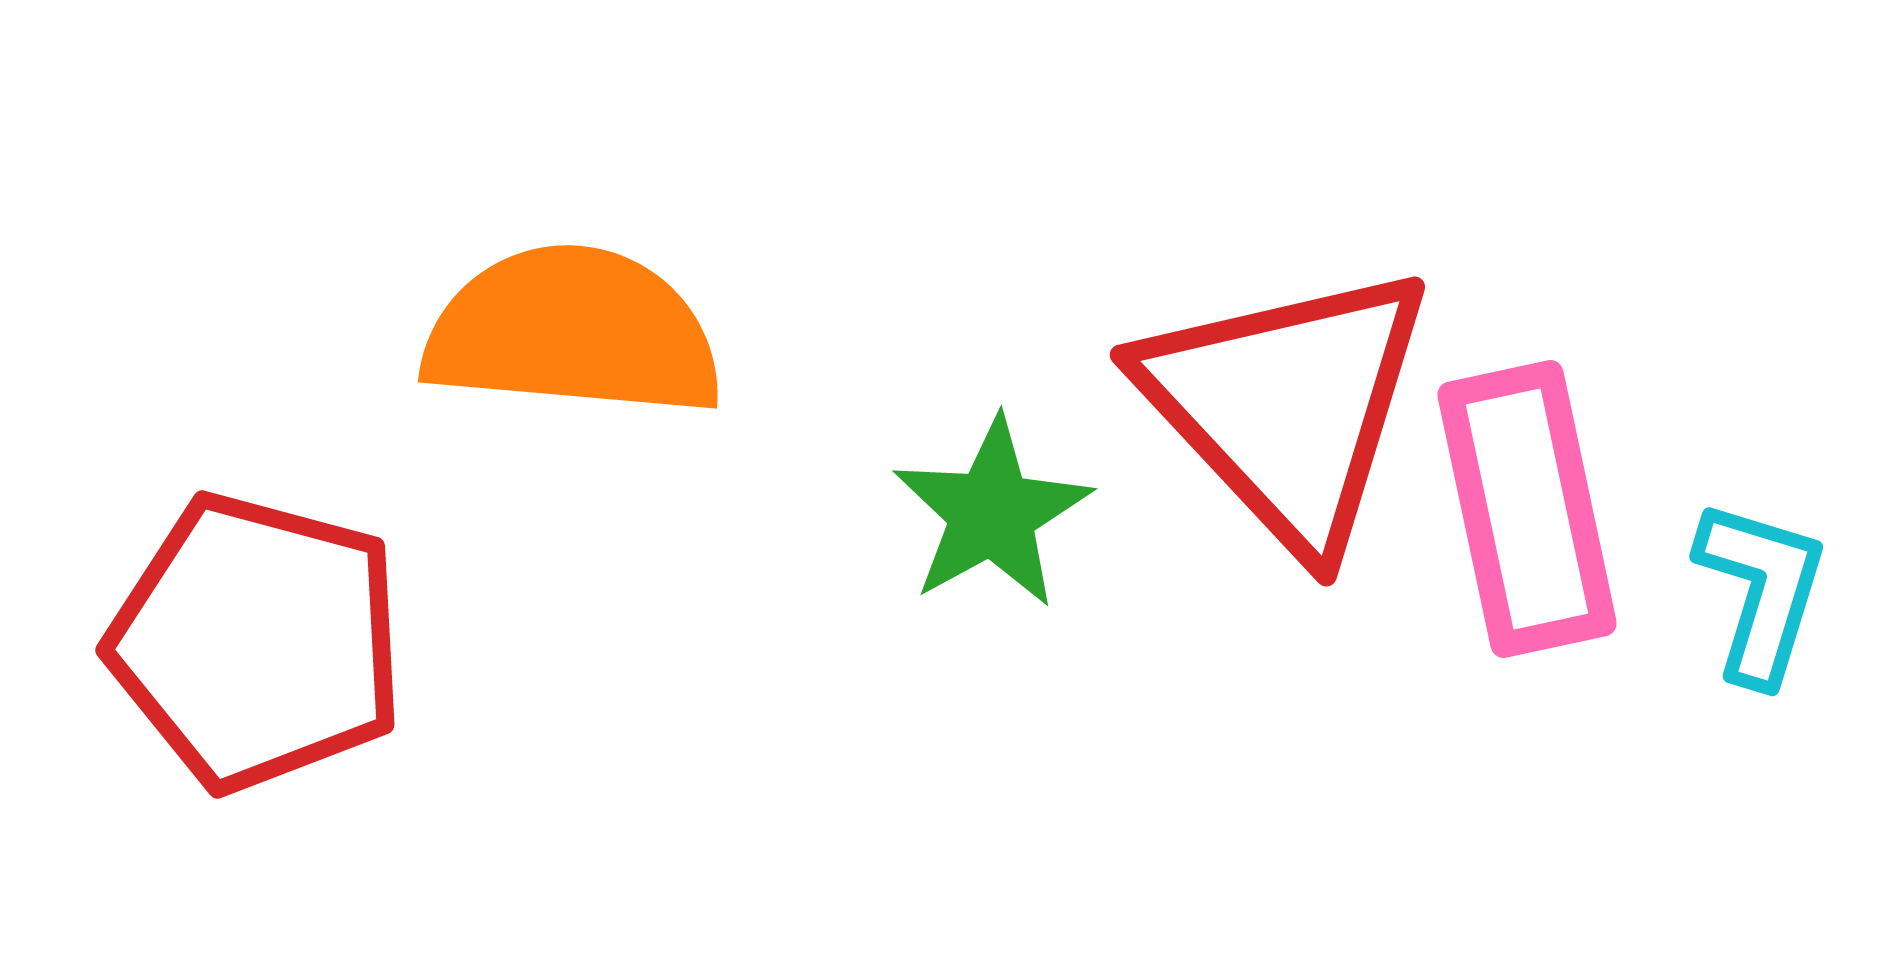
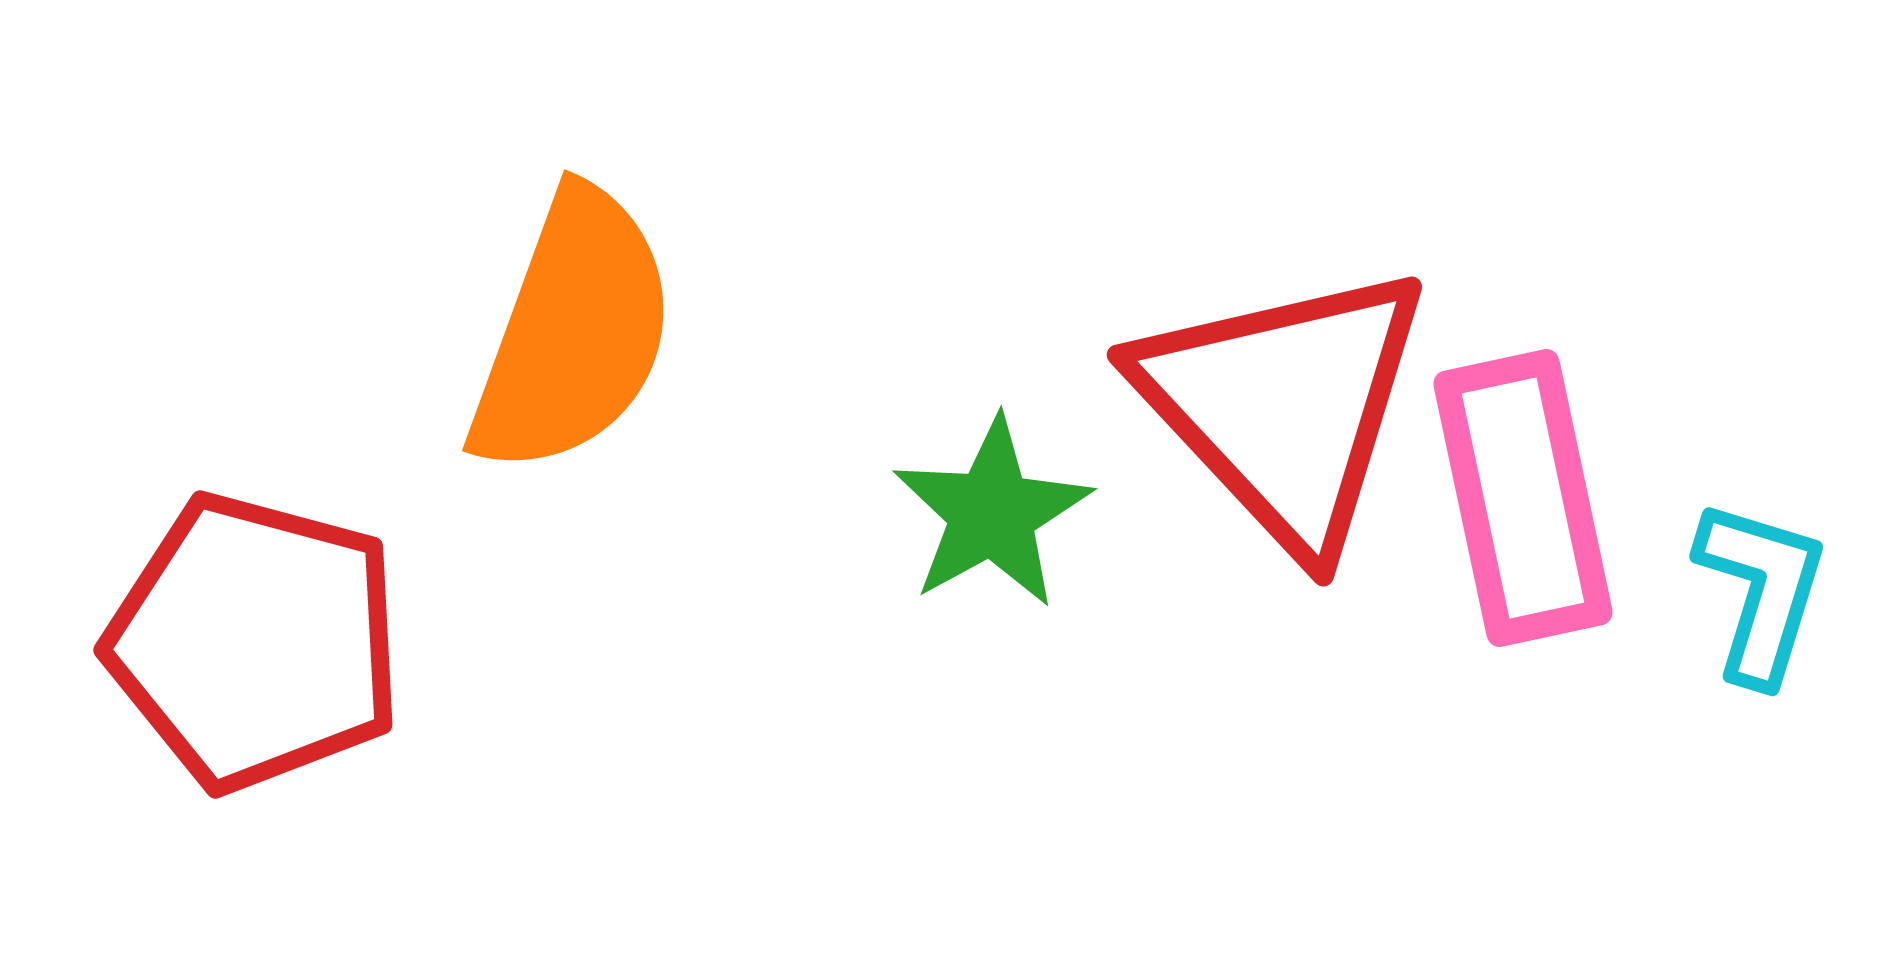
orange semicircle: rotated 105 degrees clockwise
red triangle: moved 3 px left
pink rectangle: moved 4 px left, 11 px up
red pentagon: moved 2 px left
